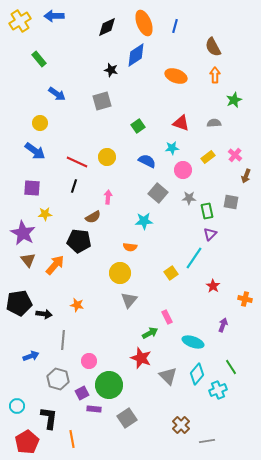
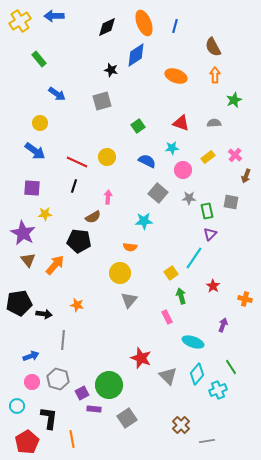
green arrow at (150, 333): moved 31 px right, 37 px up; rotated 77 degrees counterclockwise
pink circle at (89, 361): moved 57 px left, 21 px down
